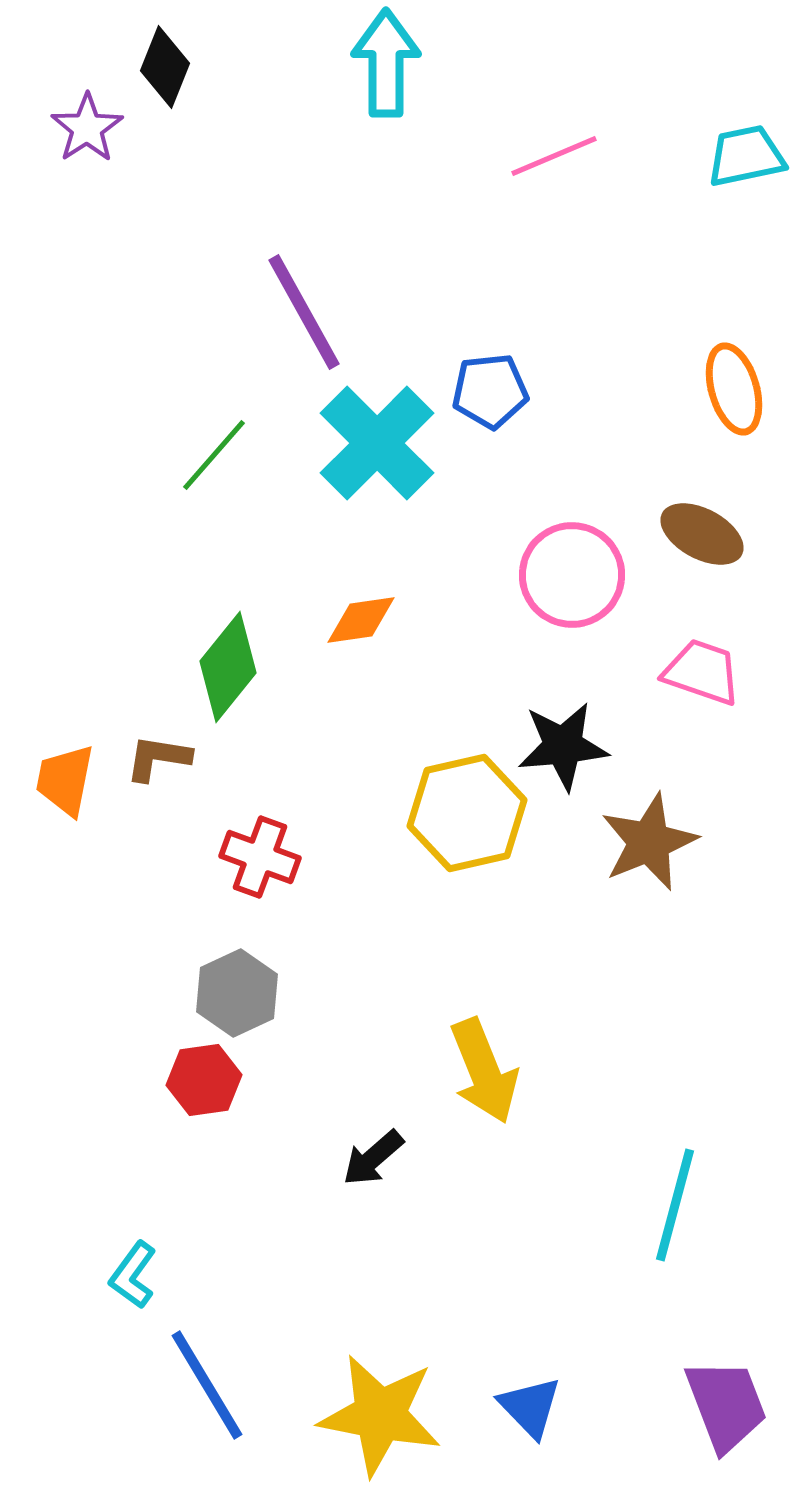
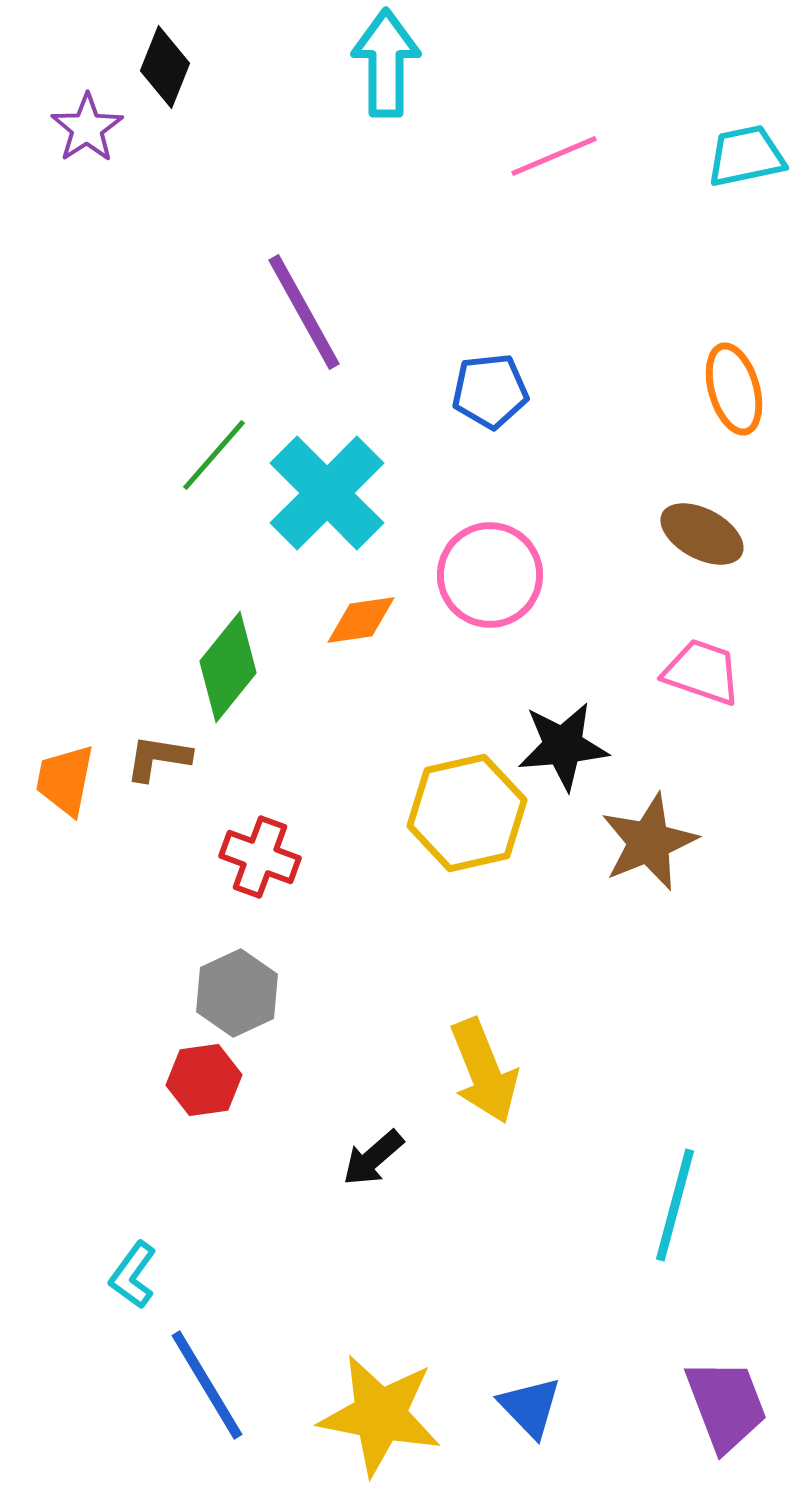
cyan cross: moved 50 px left, 50 px down
pink circle: moved 82 px left
